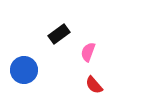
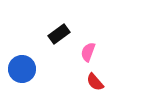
blue circle: moved 2 px left, 1 px up
red semicircle: moved 1 px right, 3 px up
